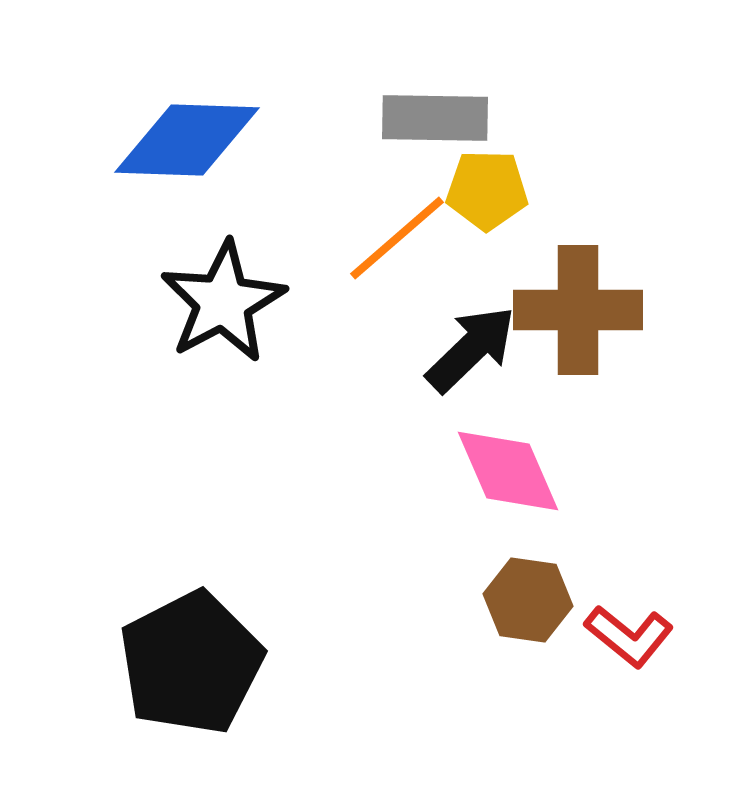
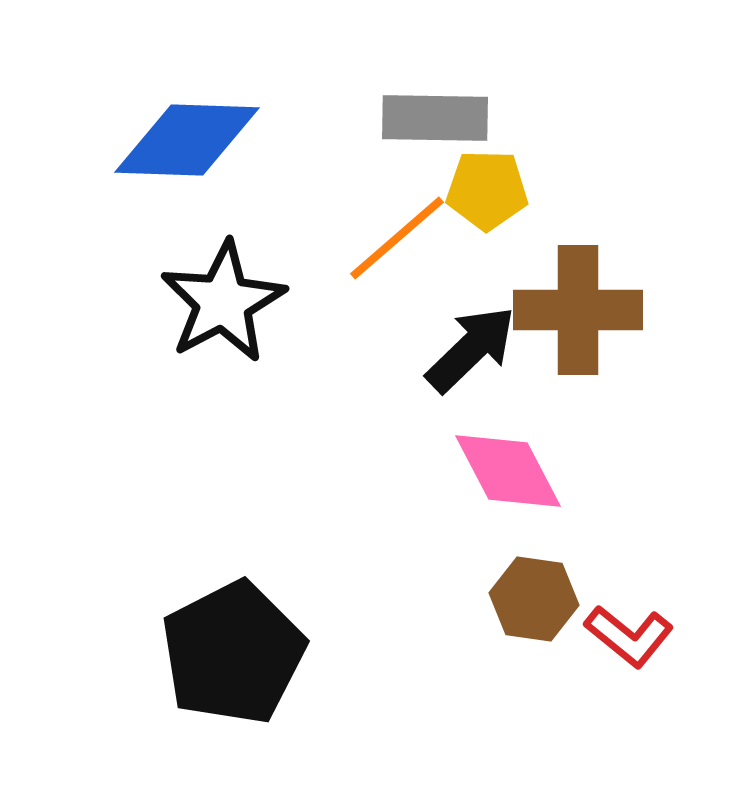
pink diamond: rotated 4 degrees counterclockwise
brown hexagon: moved 6 px right, 1 px up
black pentagon: moved 42 px right, 10 px up
